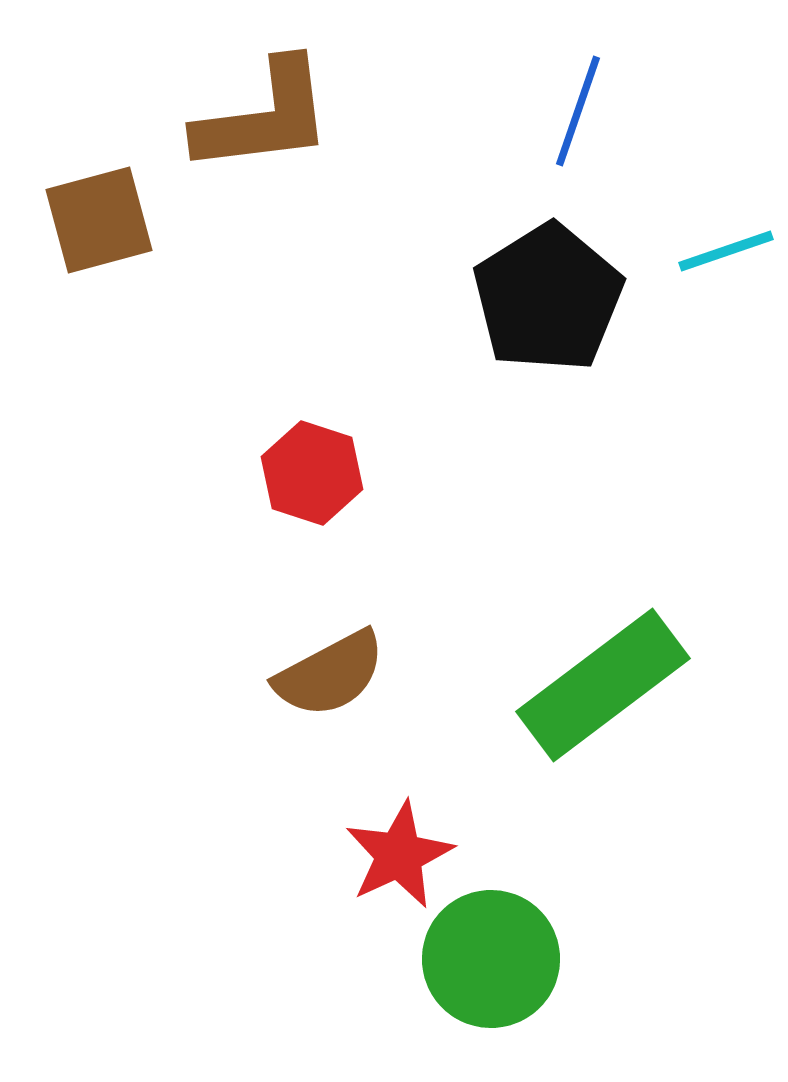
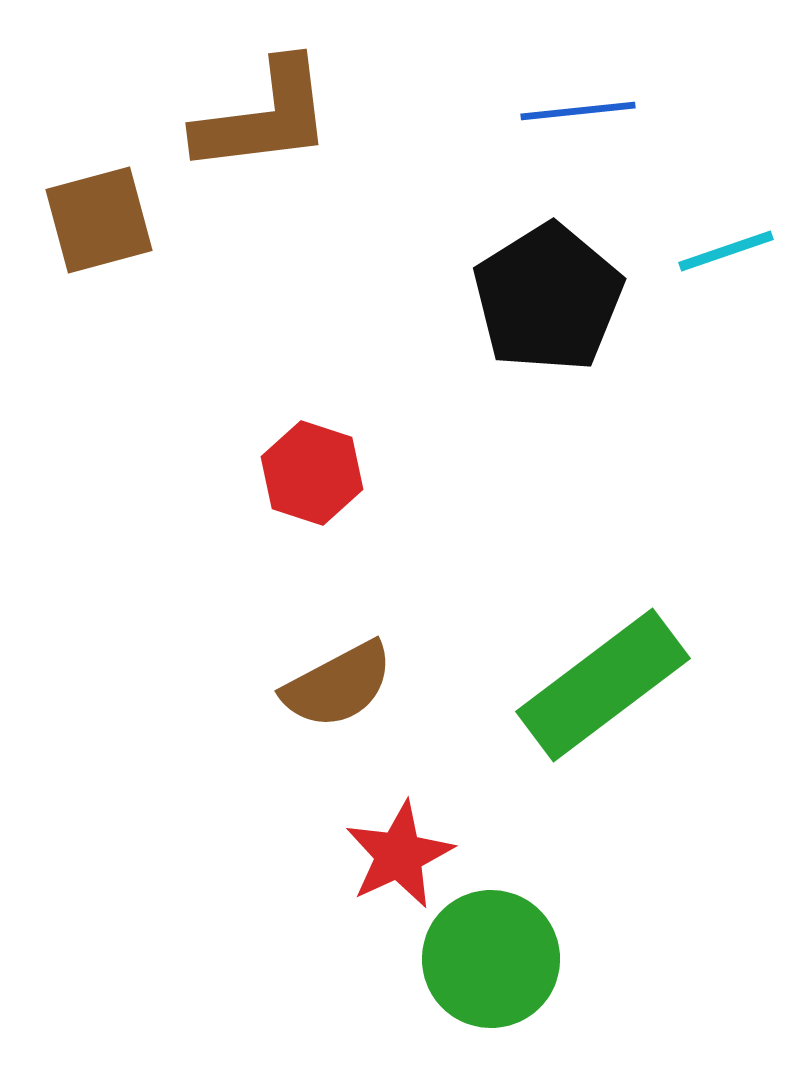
blue line: rotated 65 degrees clockwise
brown semicircle: moved 8 px right, 11 px down
